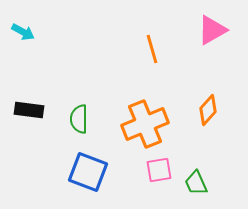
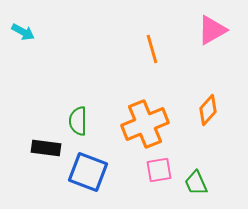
black rectangle: moved 17 px right, 38 px down
green semicircle: moved 1 px left, 2 px down
